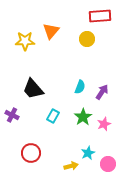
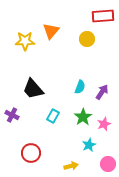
red rectangle: moved 3 px right
cyan star: moved 1 px right, 8 px up
